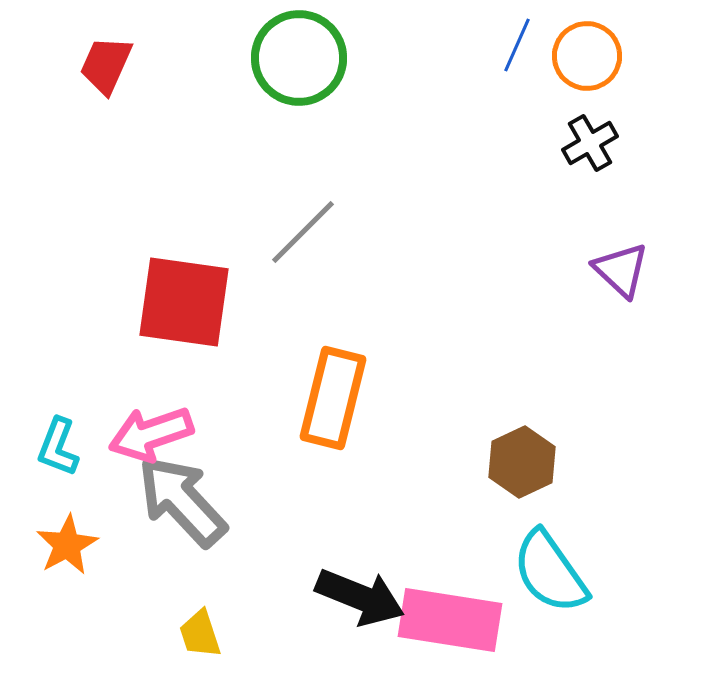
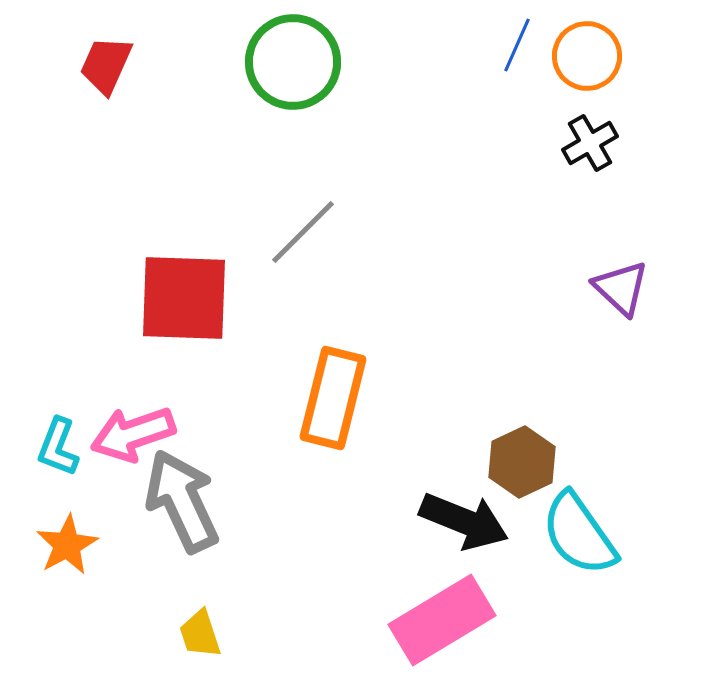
green circle: moved 6 px left, 4 px down
purple triangle: moved 18 px down
red square: moved 4 px up; rotated 6 degrees counterclockwise
pink arrow: moved 18 px left
gray arrow: rotated 18 degrees clockwise
cyan semicircle: moved 29 px right, 38 px up
black arrow: moved 104 px right, 76 px up
pink rectangle: moved 8 px left; rotated 40 degrees counterclockwise
